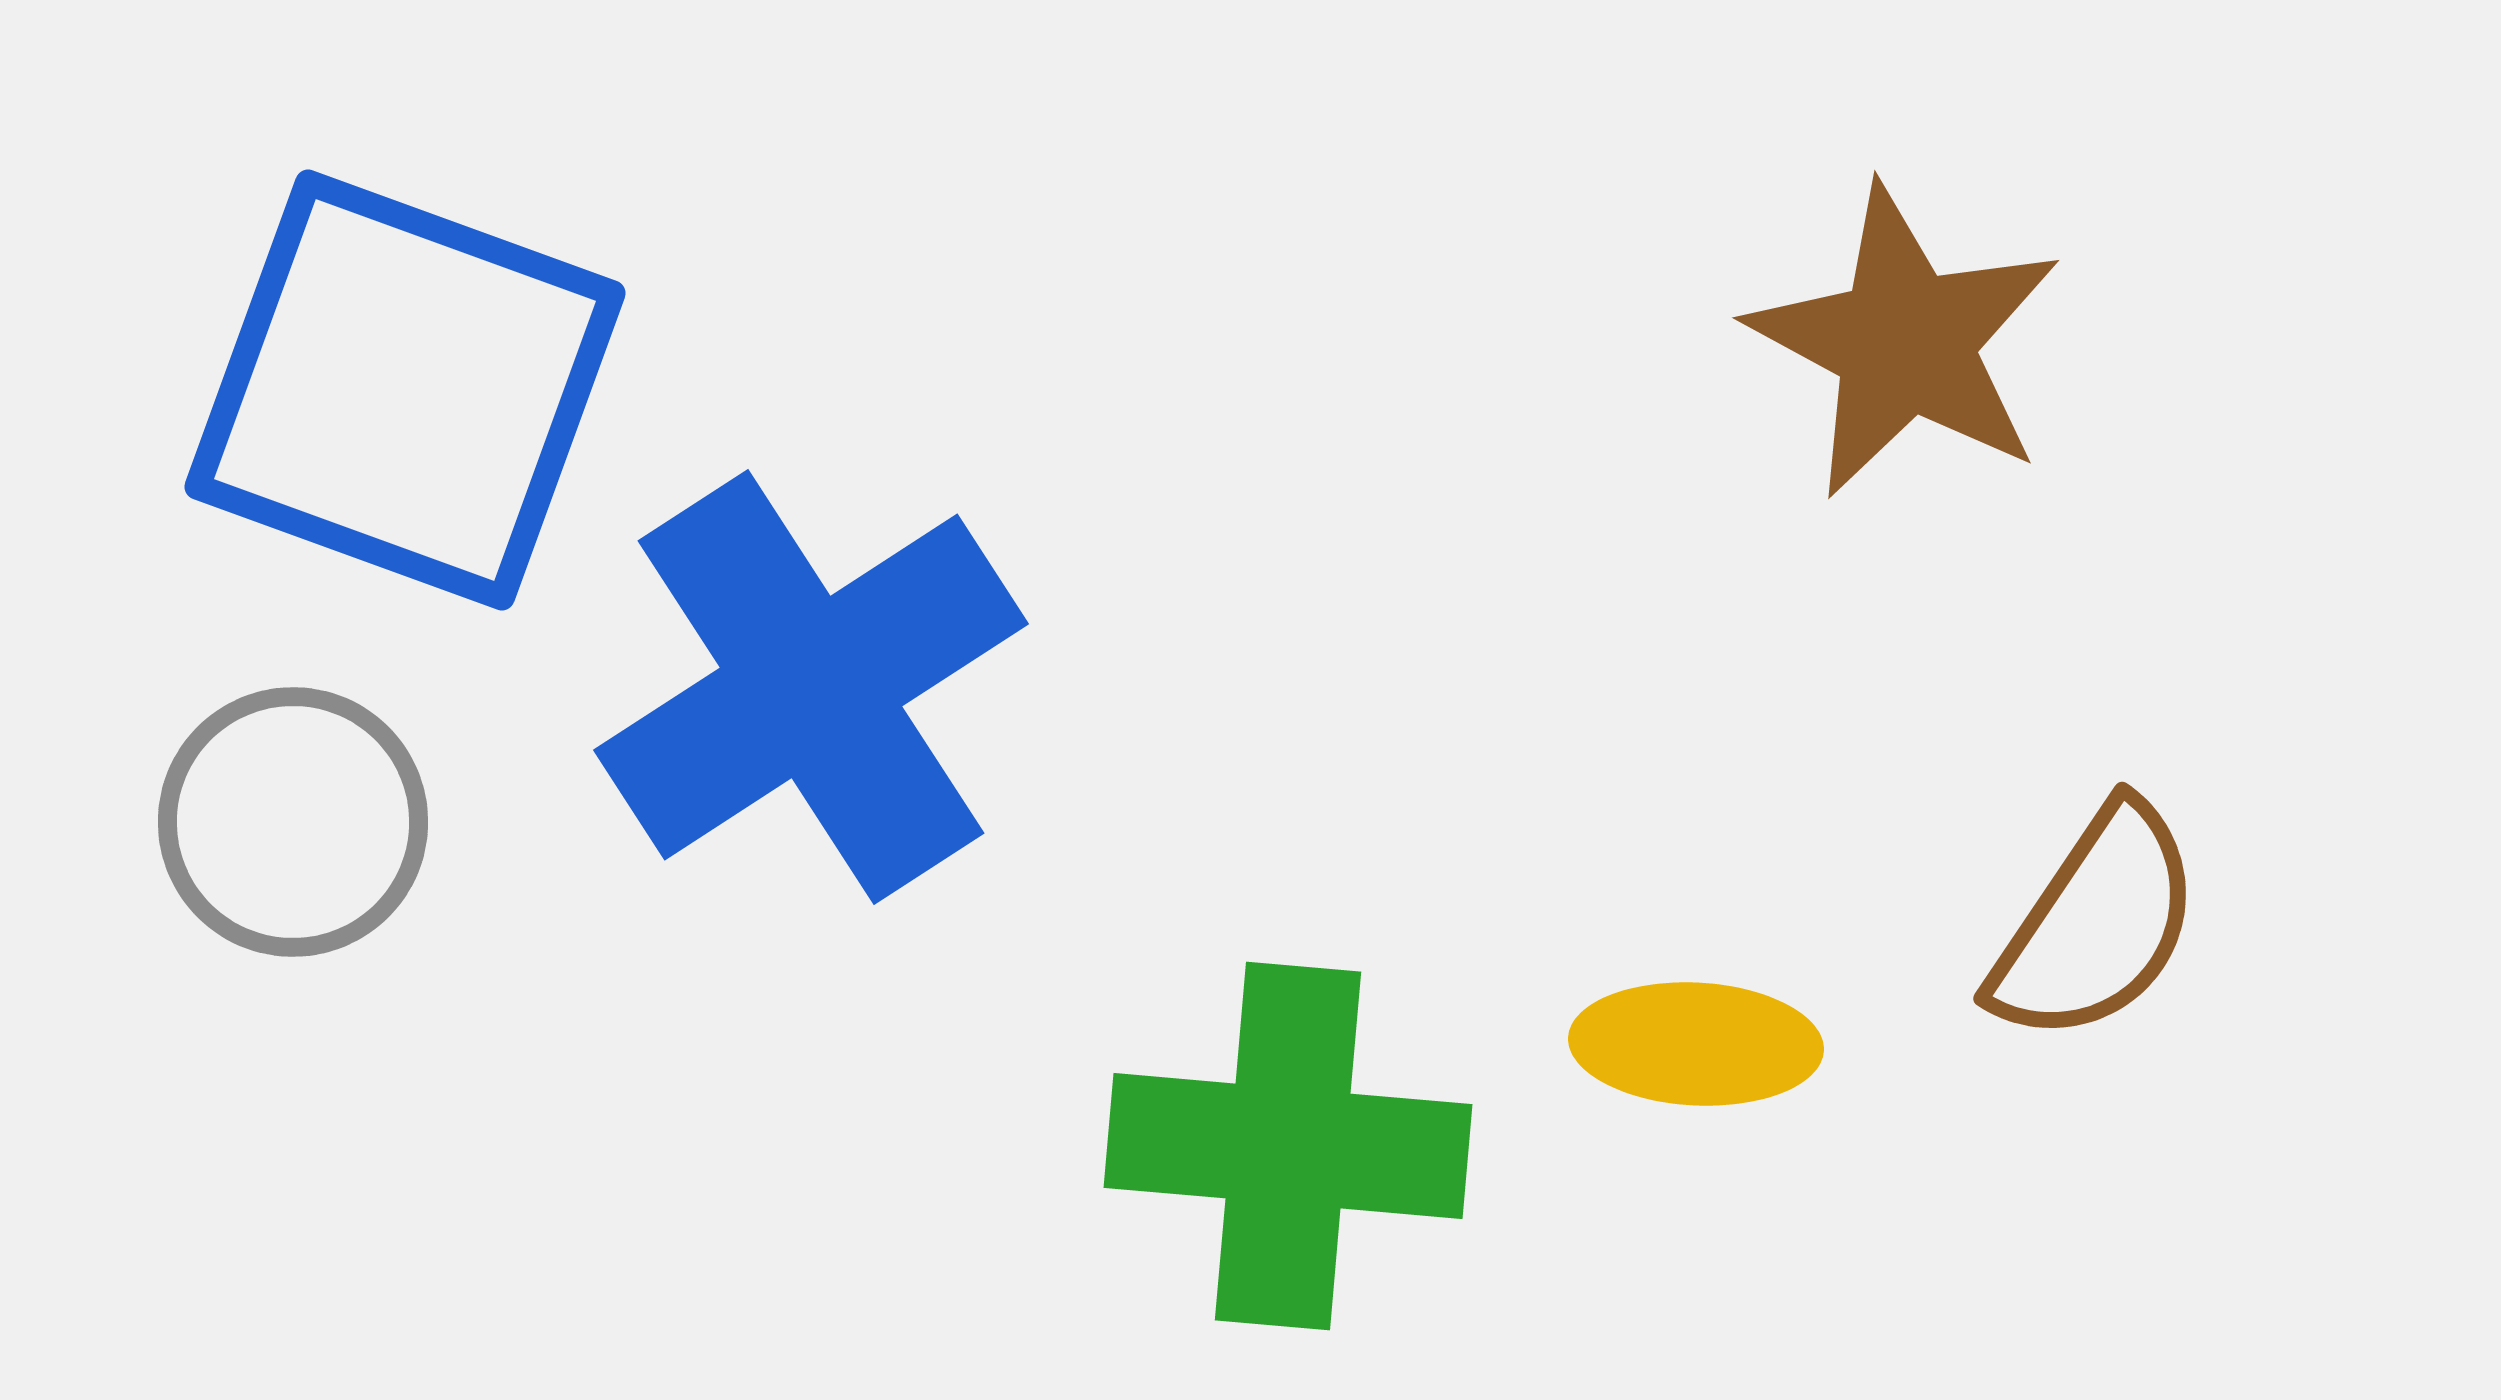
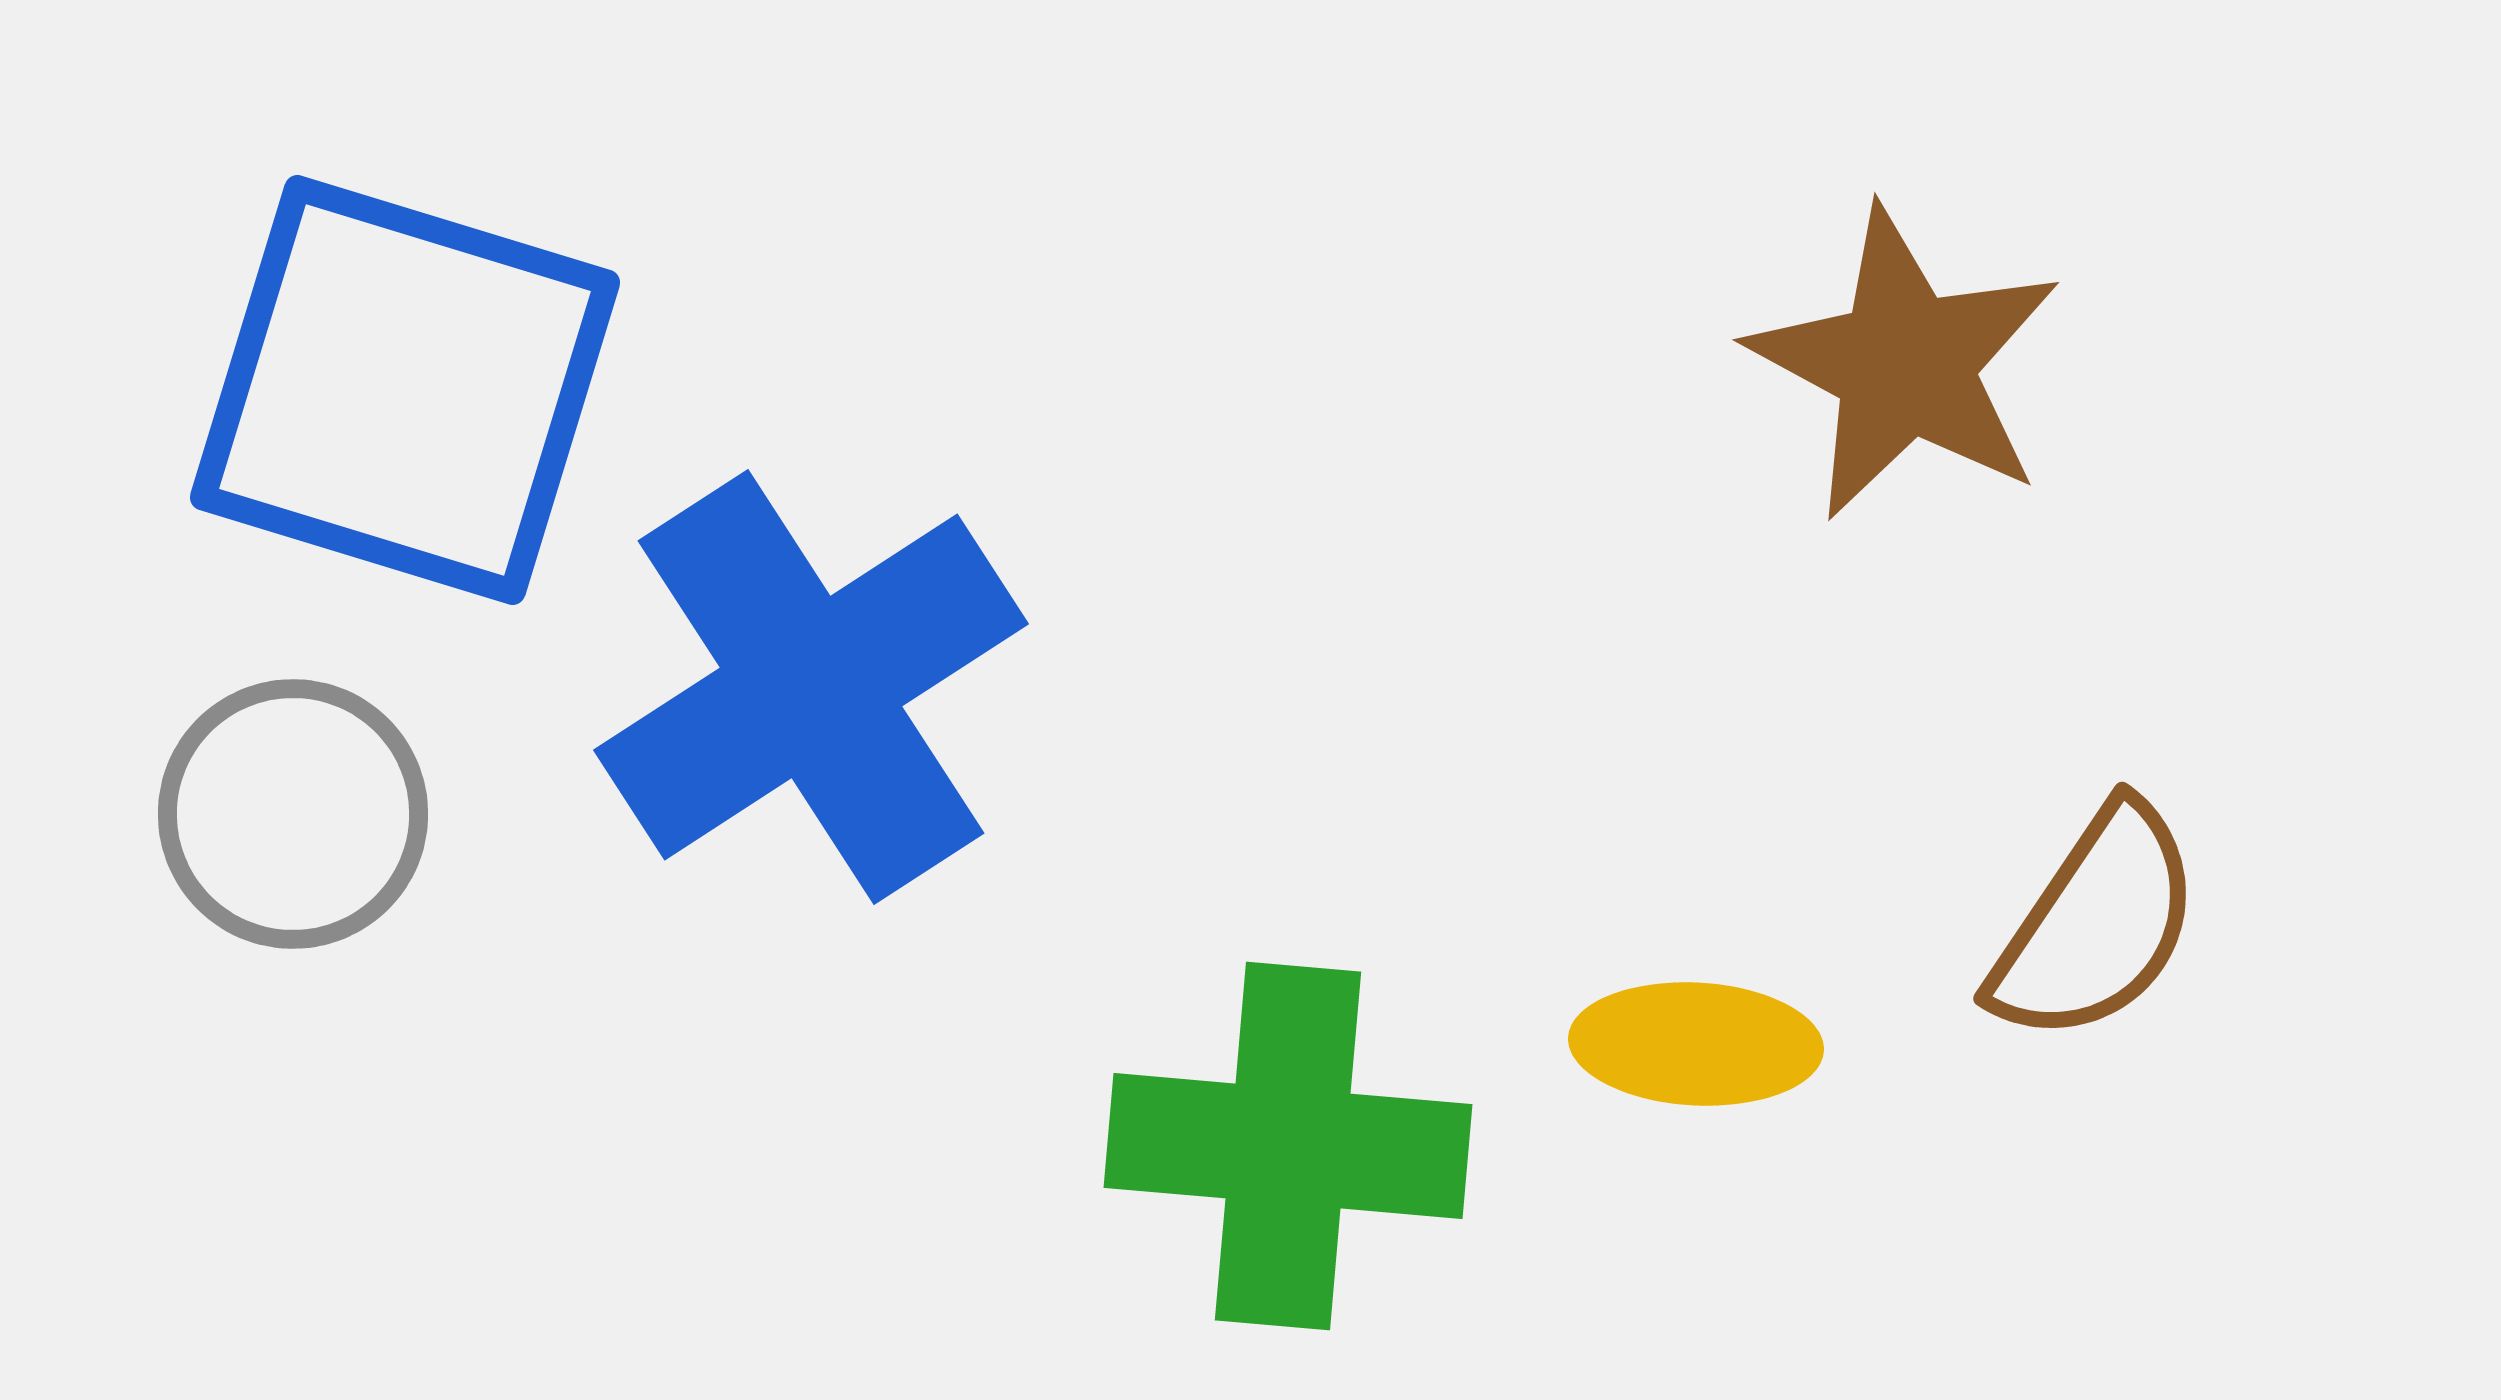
brown star: moved 22 px down
blue square: rotated 3 degrees counterclockwise
gray circle: moved 8 px up
